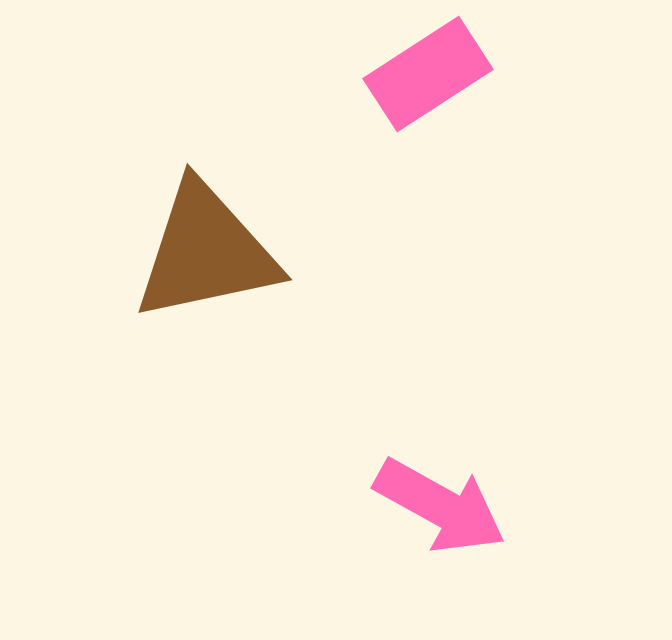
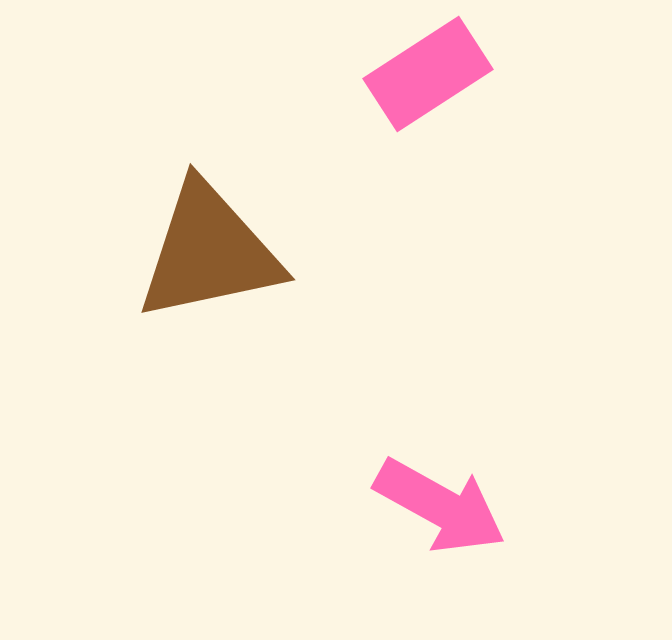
brown triangle: moved 3 px right
